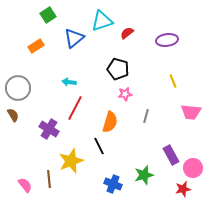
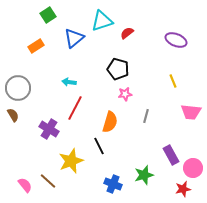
purple ellipse: moved 9 px right; rotated 30 degrees clockwise
brown line: moved 1 px left, 2 px down; rotated 42 degrees counterclockwise
